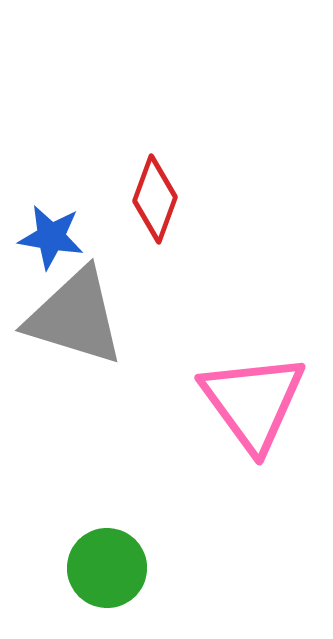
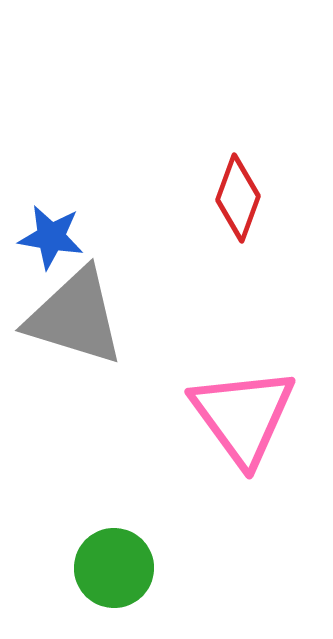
red diamond: moved 83 px right, 1 px up
pink triangle: moved 10 px left, 14 px down
green circle: moved 7 px right
